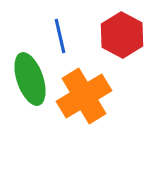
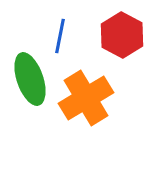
blue line: rotated 24 degrees clockwise
orange cross: moved 2 px right, 2 px down
